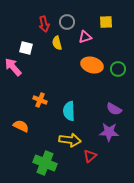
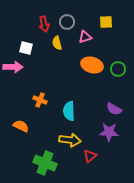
pink arrow: rotated 132 degrees clockwise
